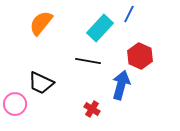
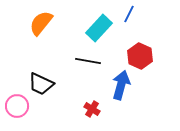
cyan rectangle: moved 1 px left
black trapezoid: moved 1 px down
pink circle: moved 2 px right, 2 px down
